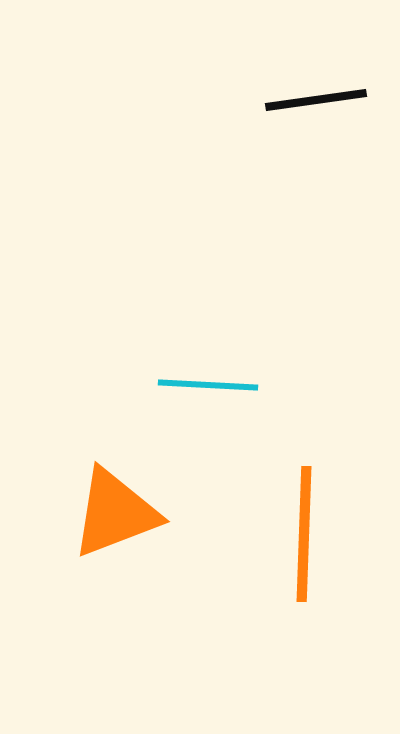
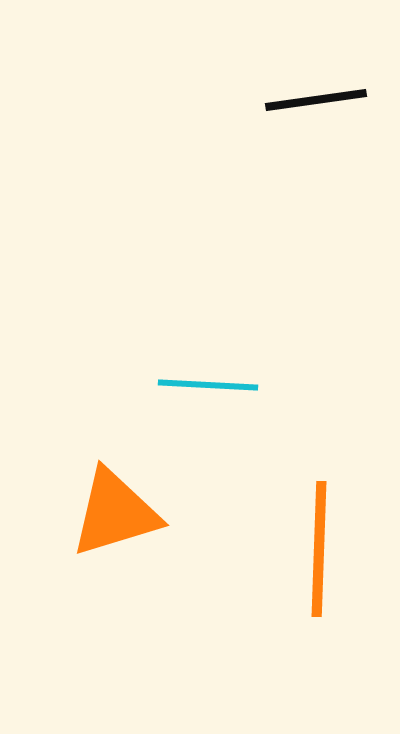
orange triangle: rotated 4 degrees clockwise
orange line: moved 15 px right, 15 px down
